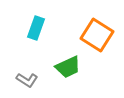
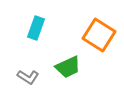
orange square: moved 2 px right
gray L-shape: moved 1 px right, 3 px up
